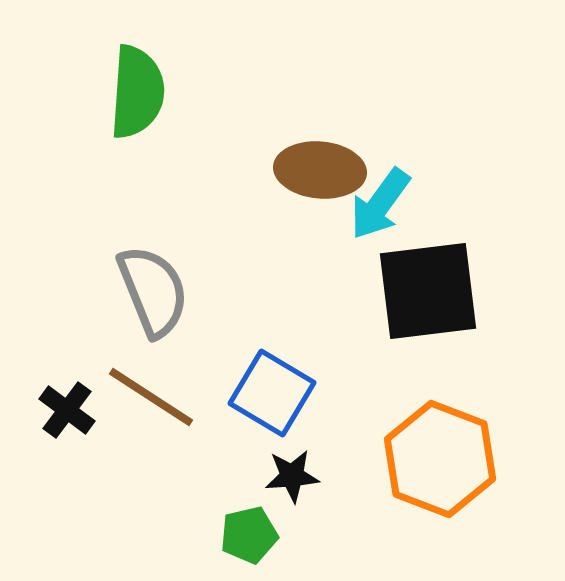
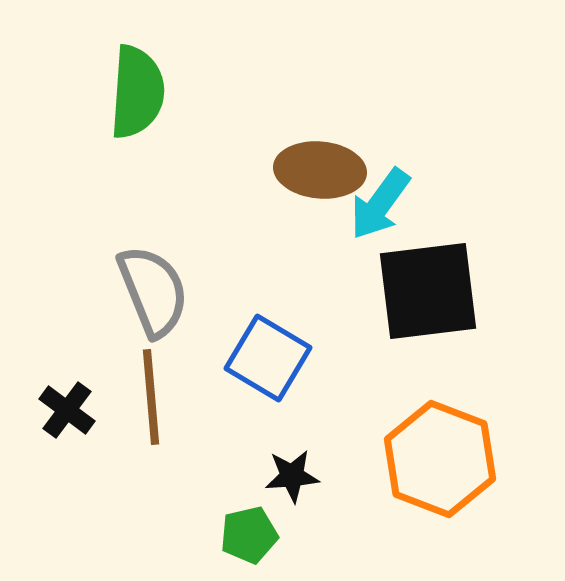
blue square: moved 4 px left, 35 px up
brown line: rotated 52 degrees clockwise
